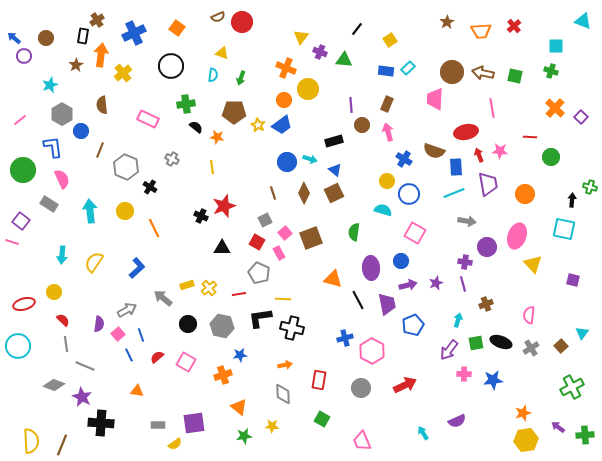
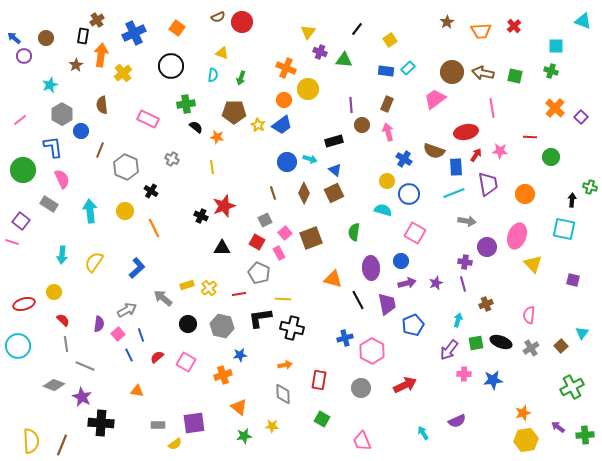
yellow triangle at (301, 37): moved 7 px right, 5 px up
pink trapezoid at (435, 99): rotated 50 degrees clockwise
red arrow at (479, 155): moved 3 px left; rotated 56 degrees clockwise
black cross at (150, 187): moved 1 px right, 4 px down
purple arrow at (408, 285): moved 1 px left, 2 px up
